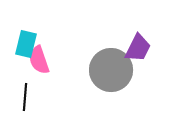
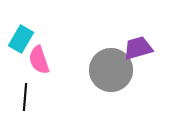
cyan rectangle: moved 5 px left, 5 px up; rotated 16 degrees clockwise
purple trapezoid: rotated 132 degrees counterclockwise
